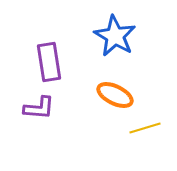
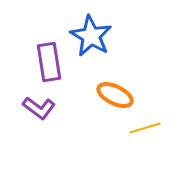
blue star: moved 24 px left
purple L-shape: rotated 32 degrees clockwise
